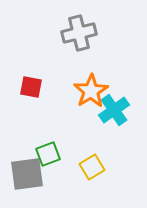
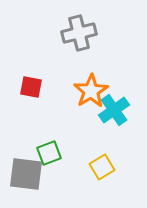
green square: moved 1 px right, 1 px up
yellow square: moved 10 px right
gray square: moved 1 px left; rotated 15 degrees clockwise
